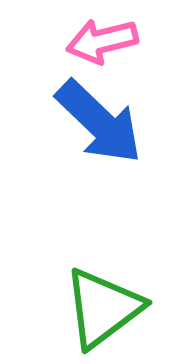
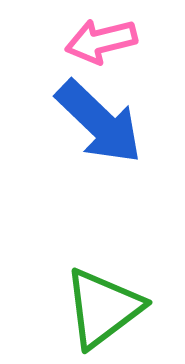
pink arrow: moved 1 px left
